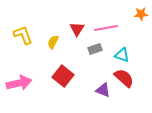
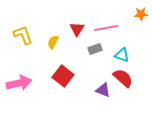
red semicircle: moved 1 px left
